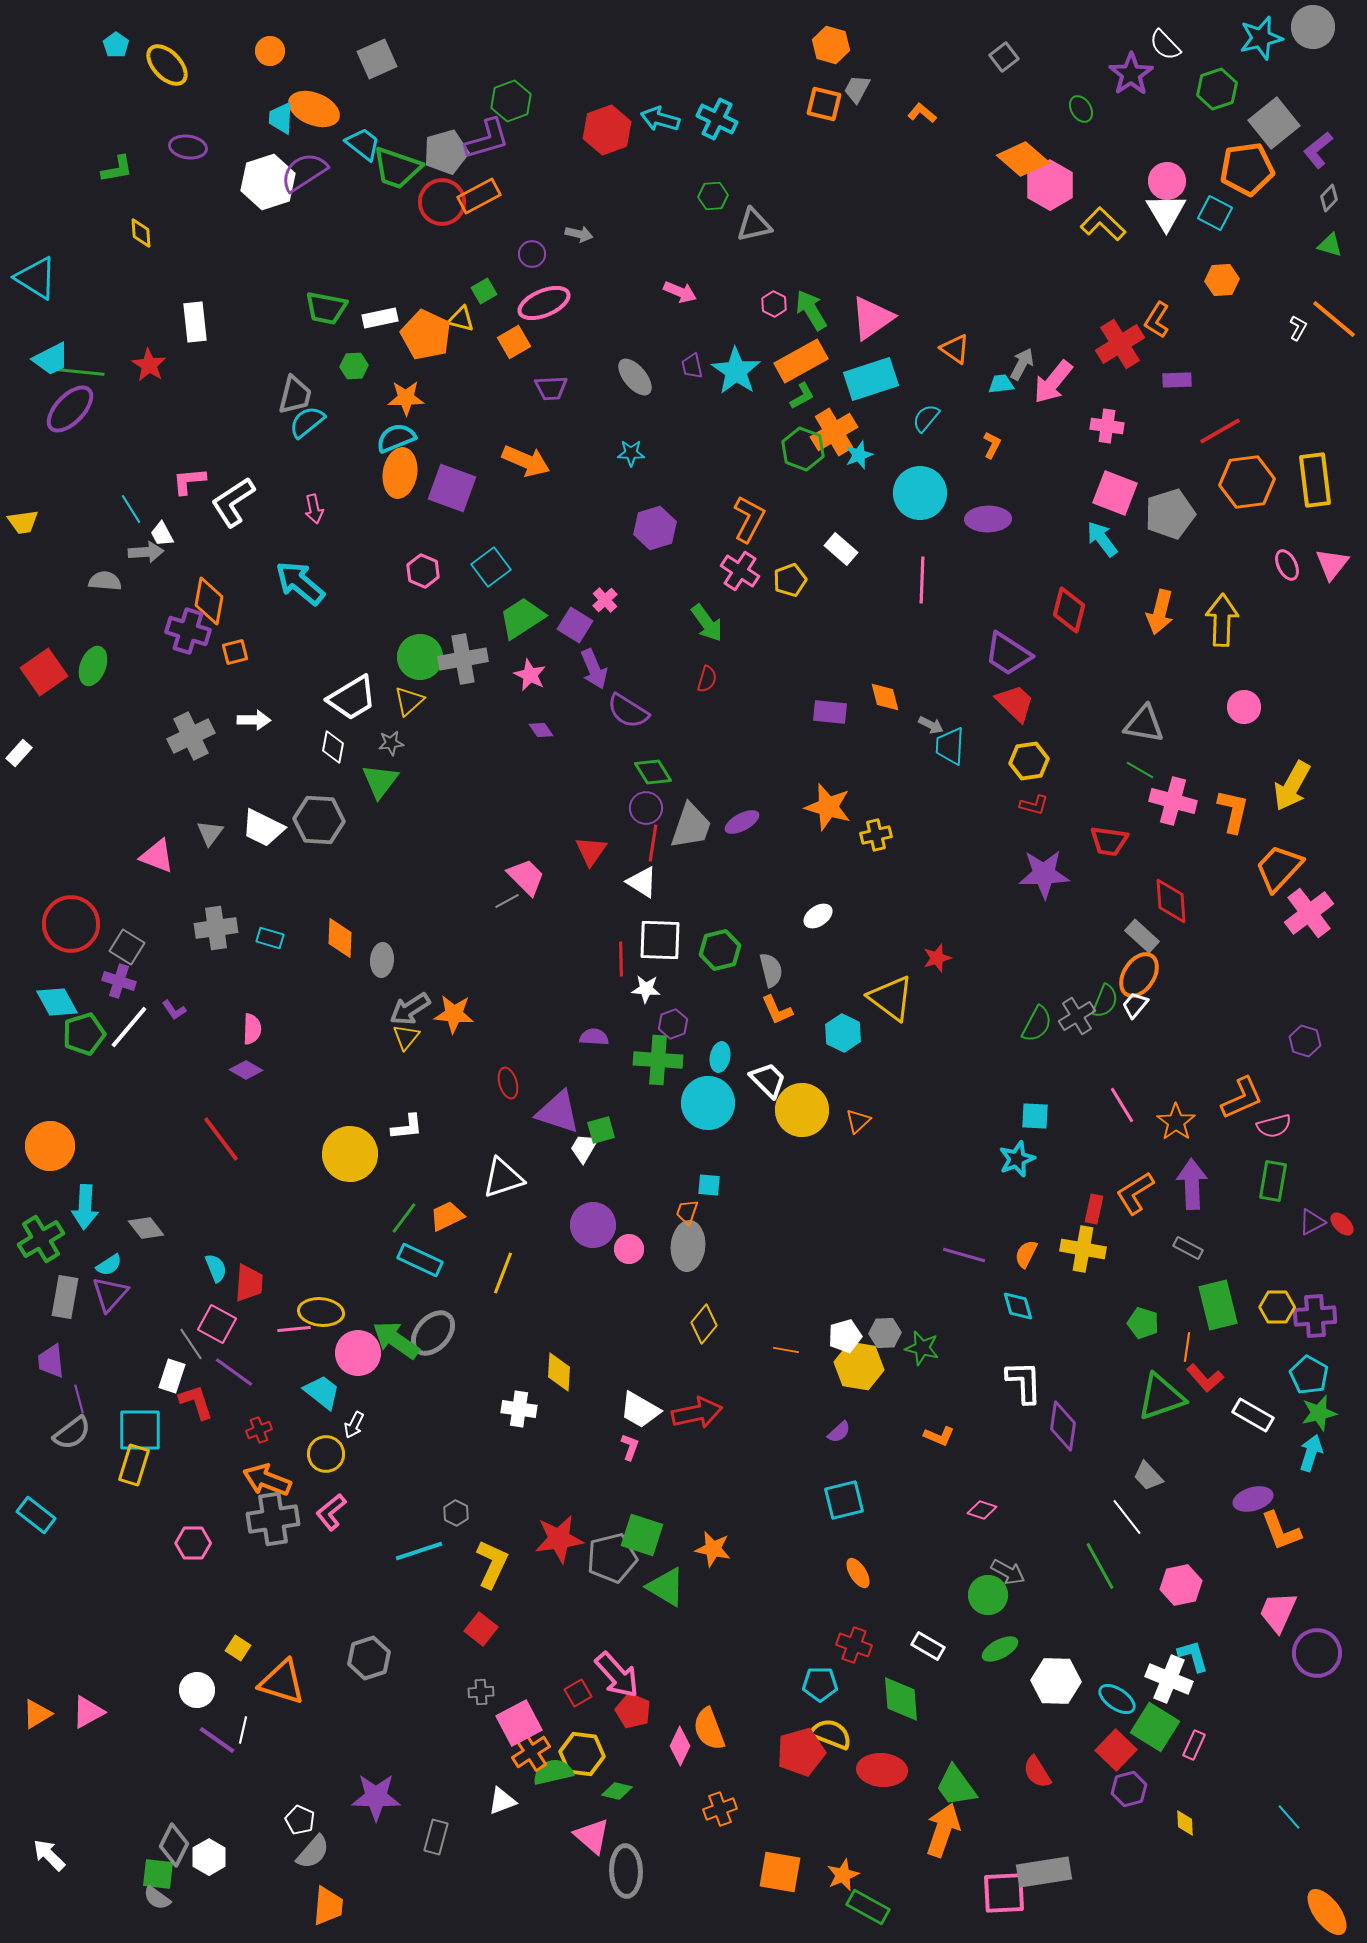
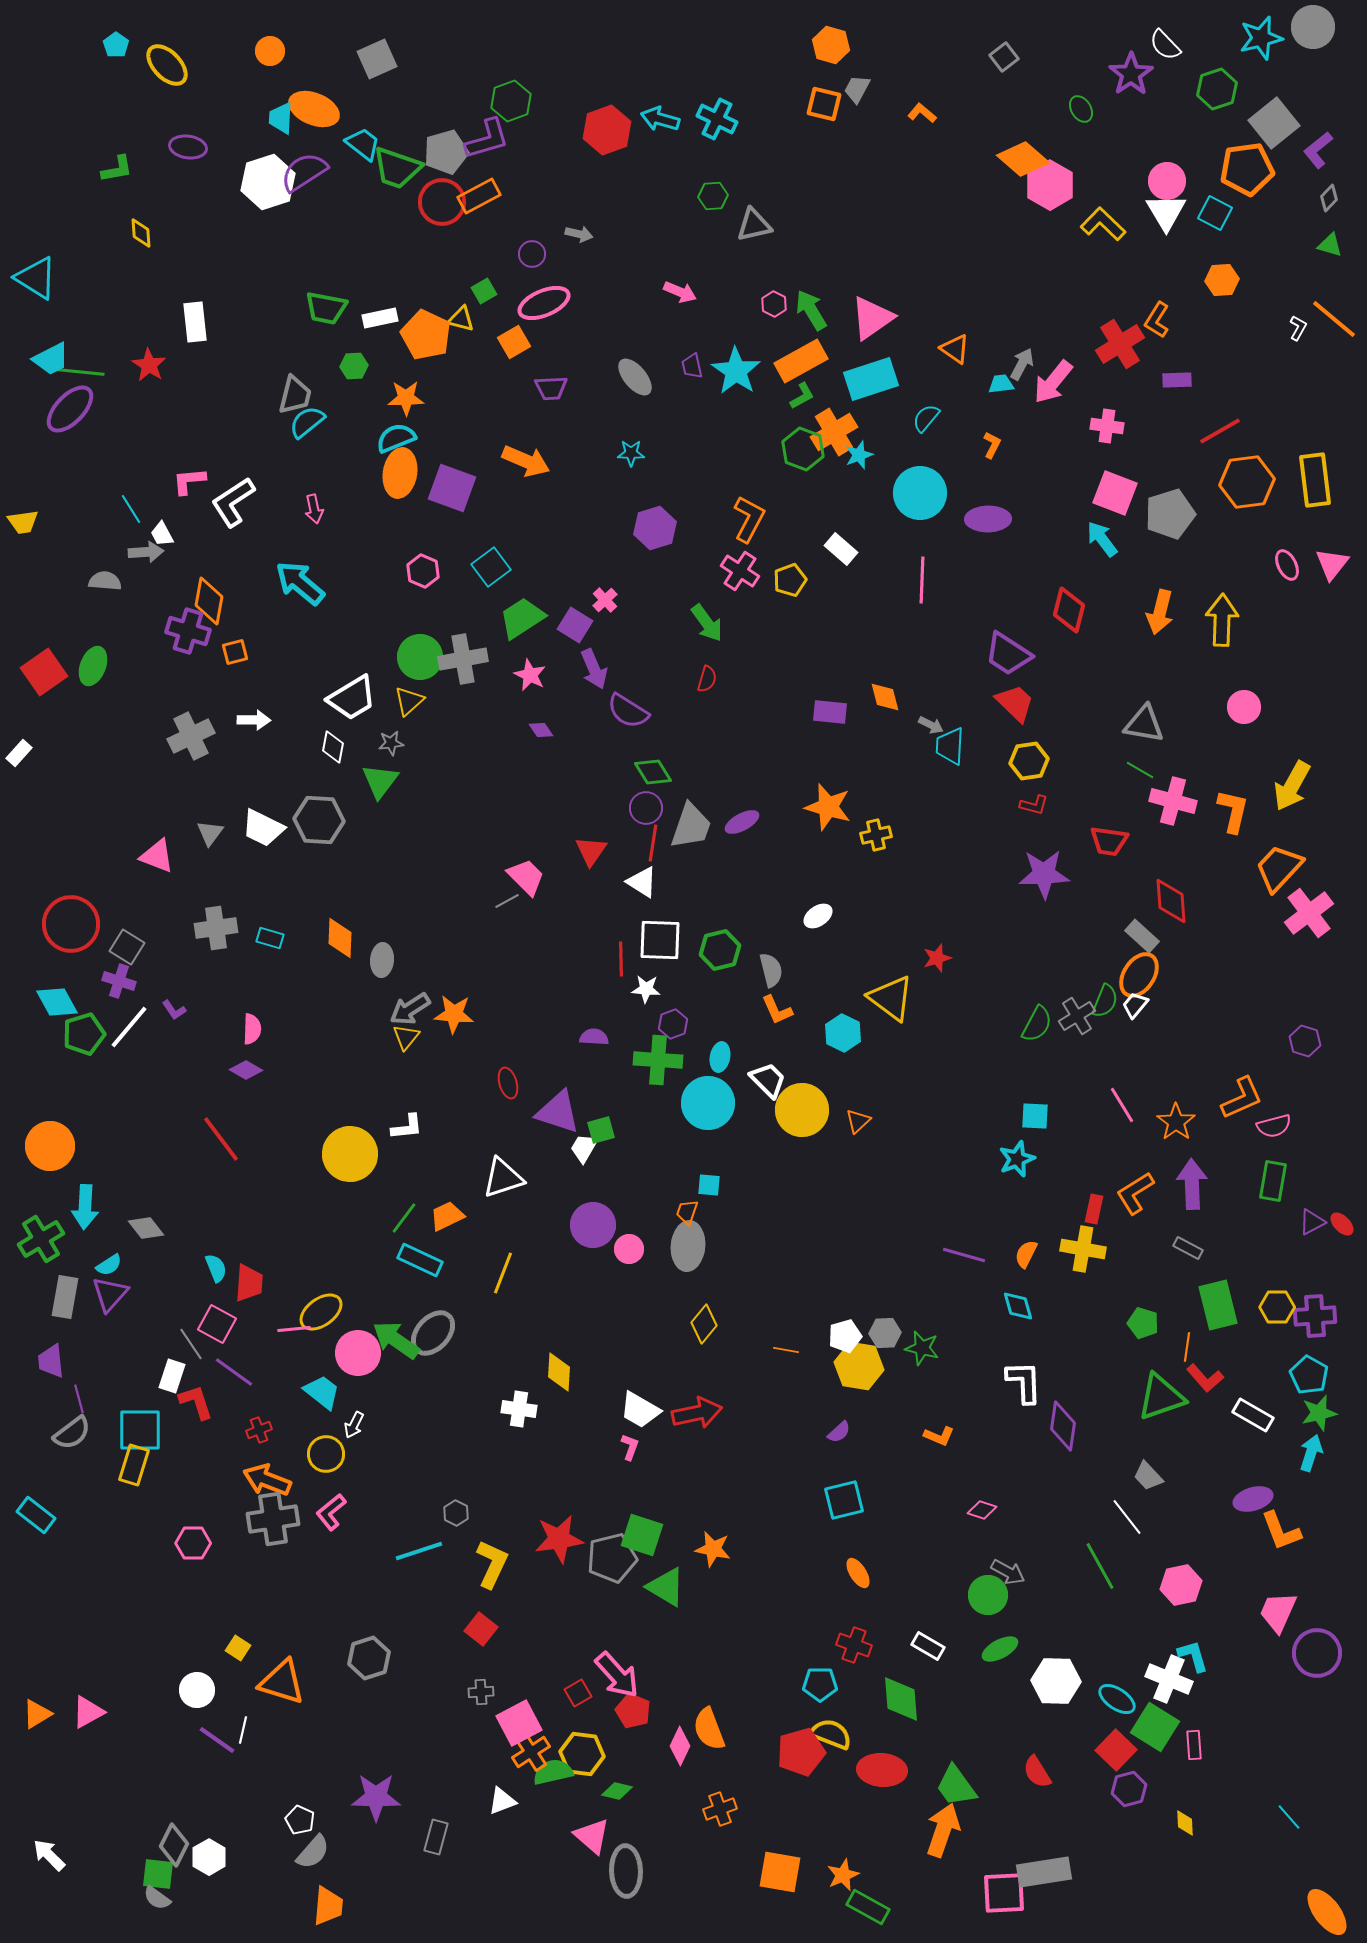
yellow ellipse at (321, 1312): rotated 42 degrees counterclockwise
pink rectangle at (1194, 1745): rotated 28 degrees counterclockwise
